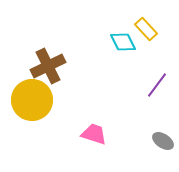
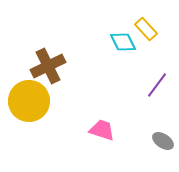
yellow circle: moved 3 px left, 1 px down
pink trapezoid: moved 8 px right, 4 px up
